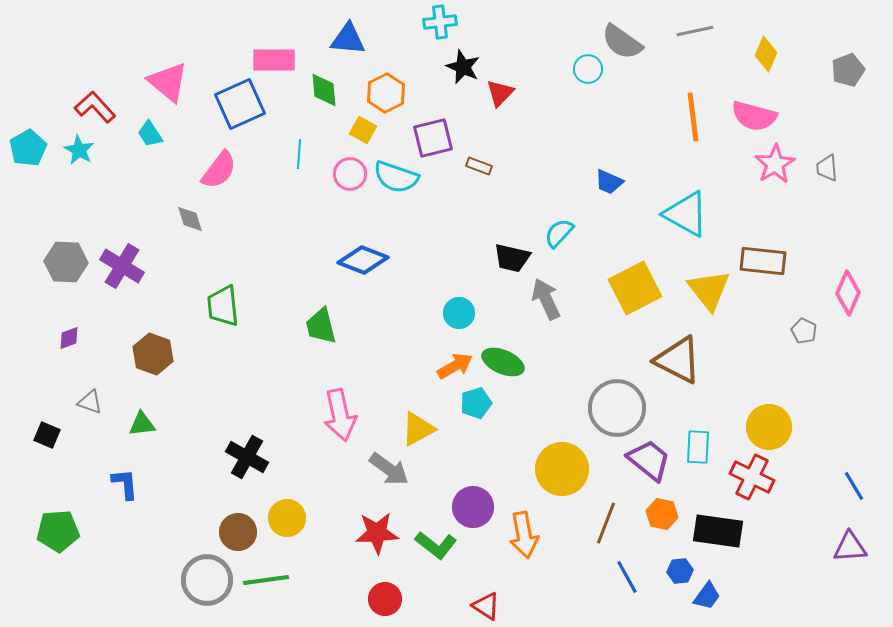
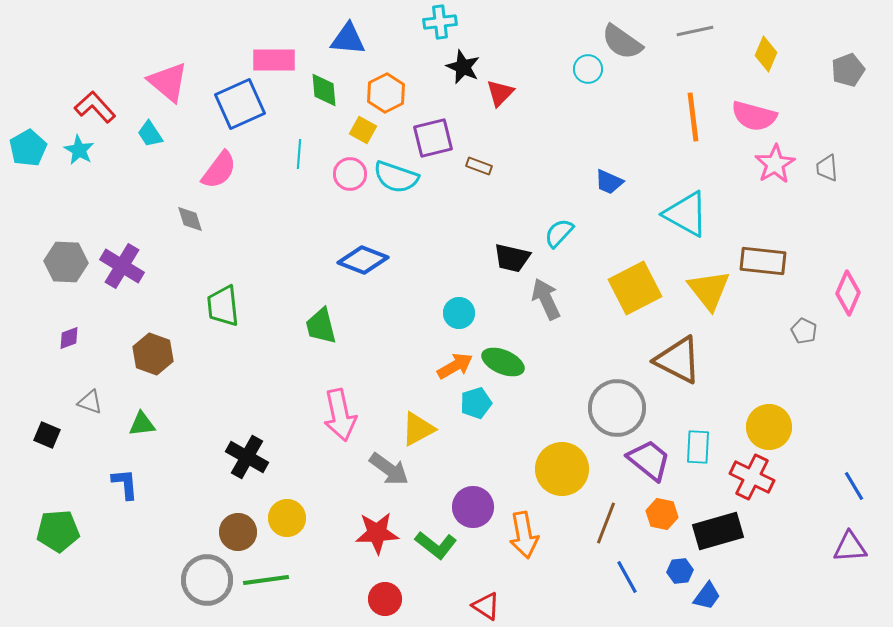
black rectangle at (718, 531): rotated 24 degrees counterclockwise
